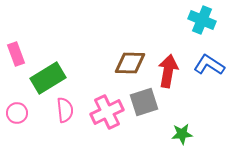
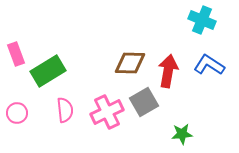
green rectangle: moved 7 px up
gray square: rotated 12 degrees counterclockwise
